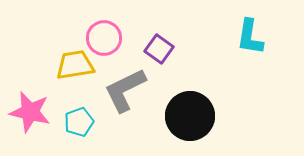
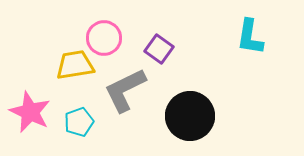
pink star: rotated 12 degrees clockwise
